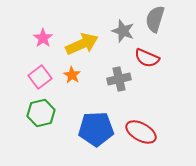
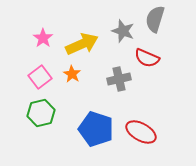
orange star: moved 1 px up
blue pentagon: rotated 20 degrees clockwise
